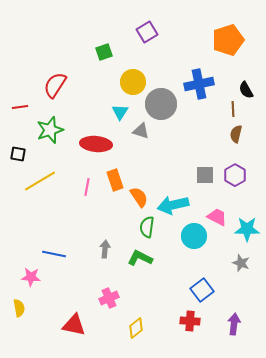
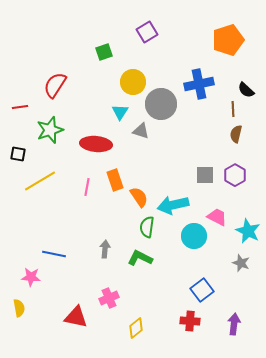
black semicircle: rotated 18 degrees counterclockwise
cyan star: moved 1 px right, 2 px down; rotated 25 degrees clockwise
red triangle: moved 2 px right, 8 px up
